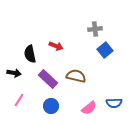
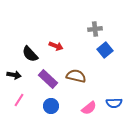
black semicircle: rotated 30 degrees counterclockwise
black arrow: moved 2 px down
